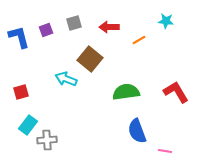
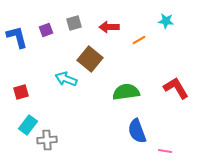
blue L-shape: moved 2 px left
red L-shape: moved 4 px up
